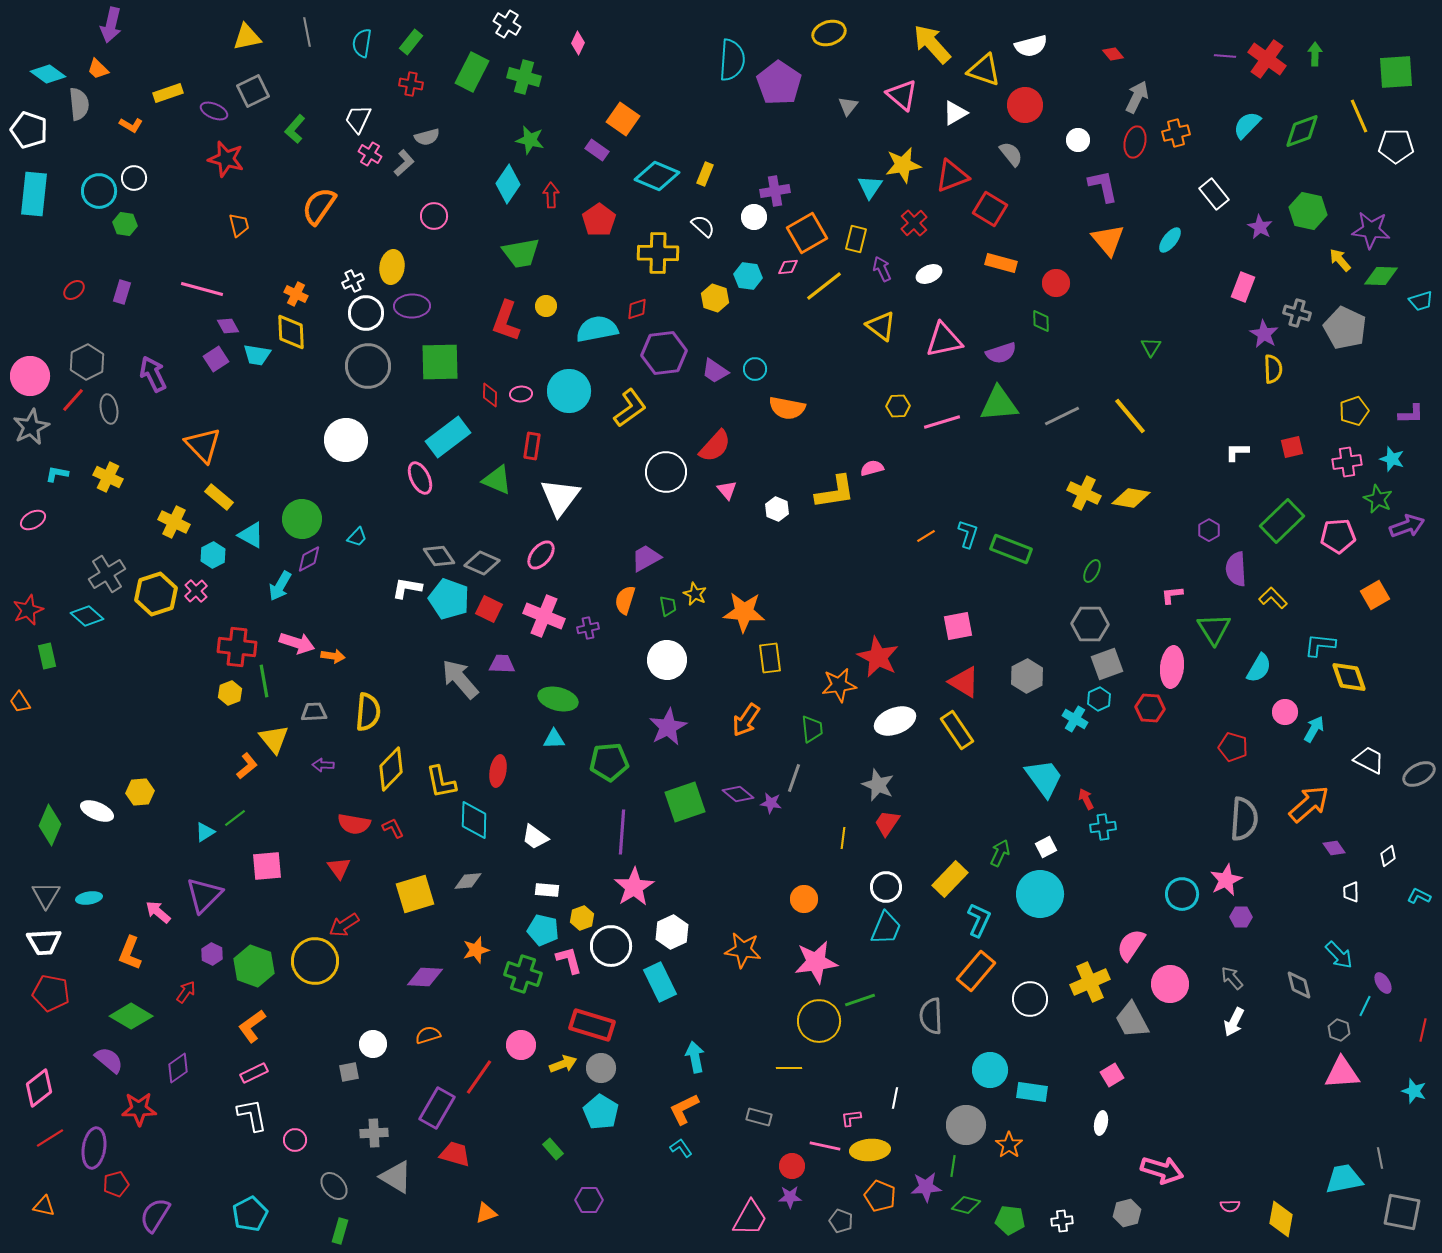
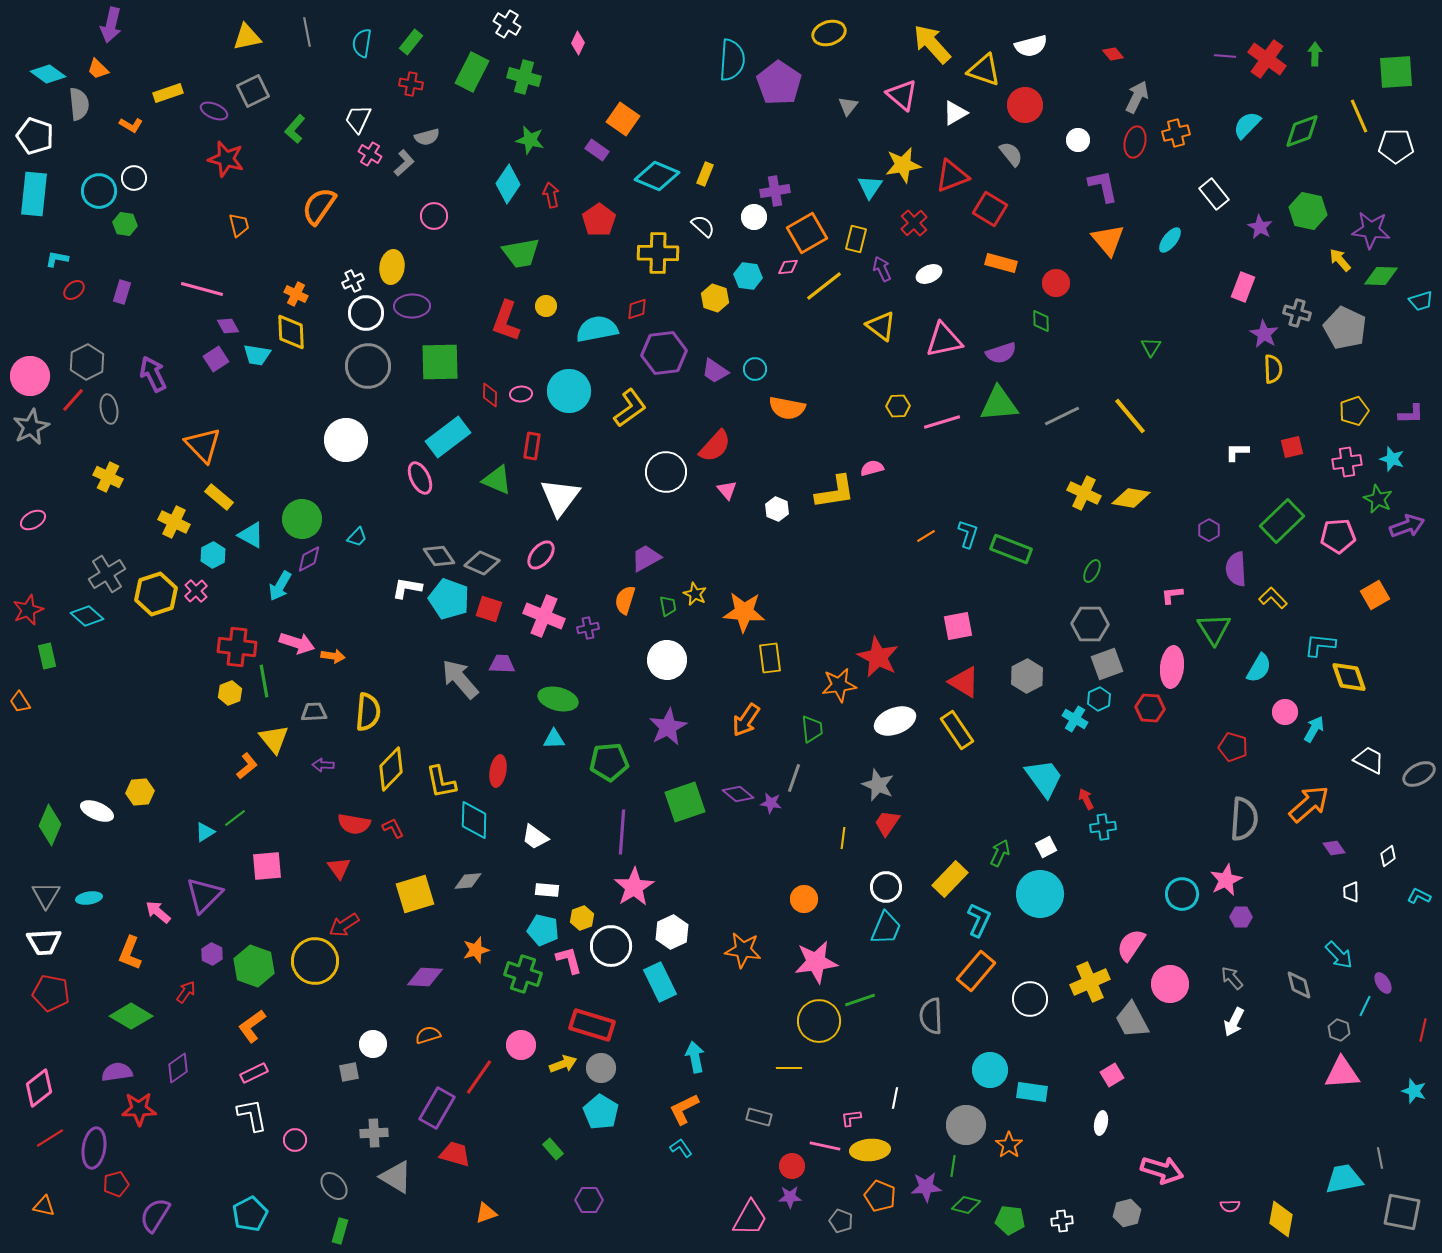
white pentagon at (29, 130): moved 6 px right, 6 px down
red arrow at (551, 195): rotated 10 degrees counterclockwise
cyan L-shape at (57, 474): moved 215 px up
red square at (489, 609): rotated 8 degrees counterclockwise
purple semicircle at (109, 1060): moved 8 px right, 12 px down; rotated 48 degrees counterclockwise
